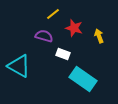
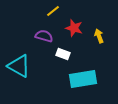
yellow line: moved 3 px up
cyan rectangle: rotated 44 degrees counterclockwise
